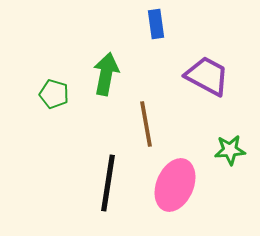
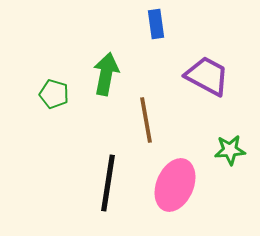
brown line: moved 4 px up
